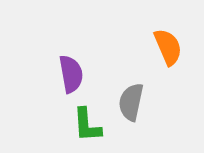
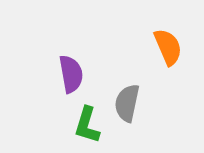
gray semicircle: moved 4 px left, 1 px down
green L-shape: rotated 21 degrees clockwise
